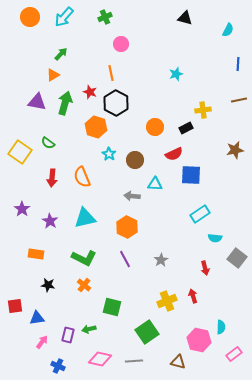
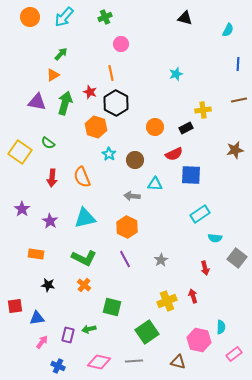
pink diamond at (100, 359): moved 1 px left, 3 px down
